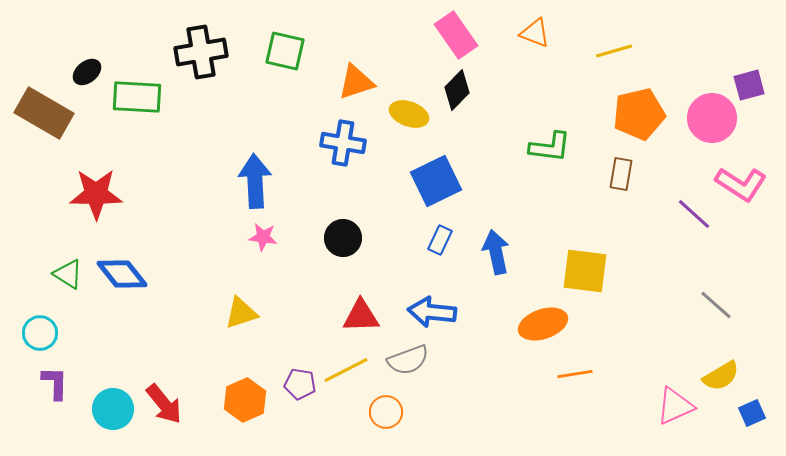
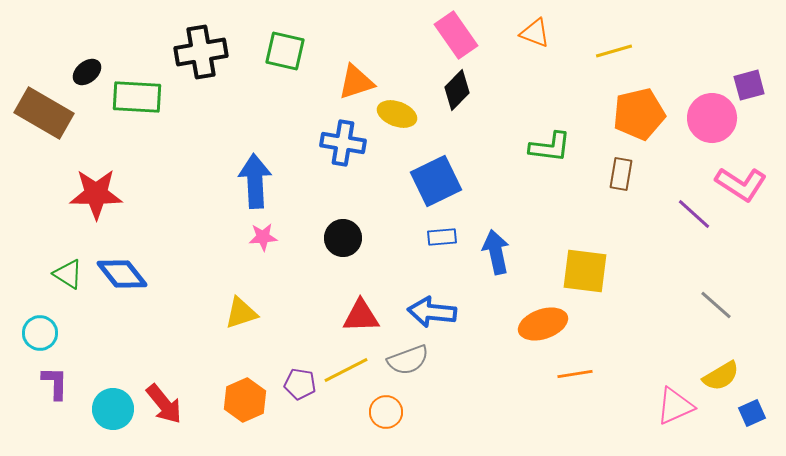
yellow ellipse at (409, 114): moved 12 px left
pink star at (263, 237): rotated 12 degrees counterclockwise
blue rectangle at (440, 240): moved 2 px right, 3 px up; rotated 60 degrees clockwise
